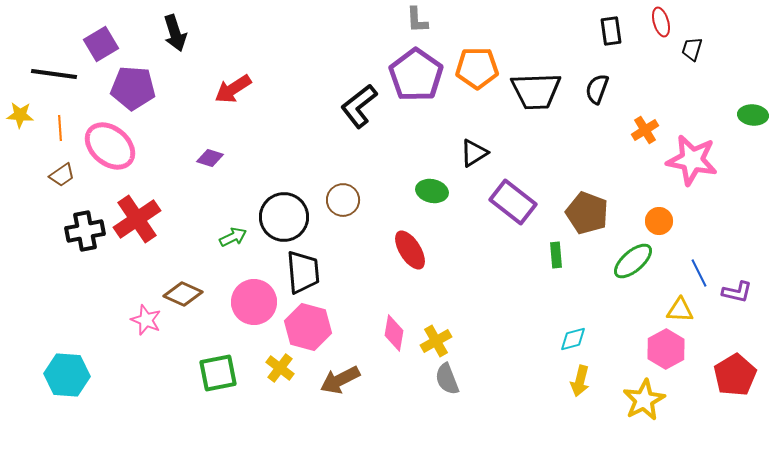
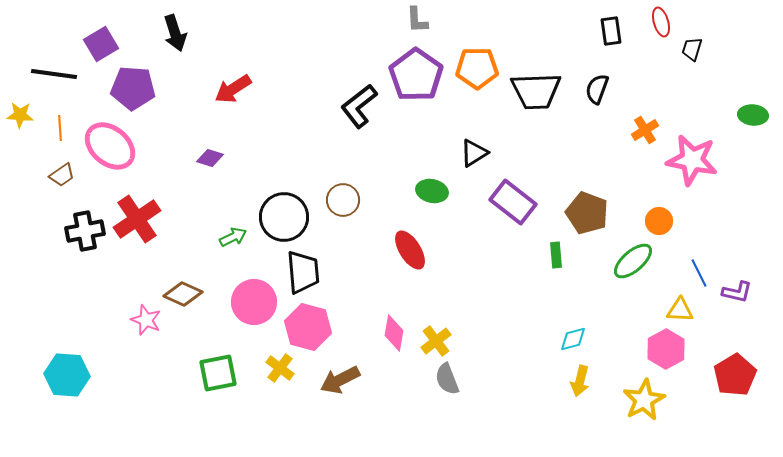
yellow cross at (436, 341): rotated 8 degrees counterclockwise
